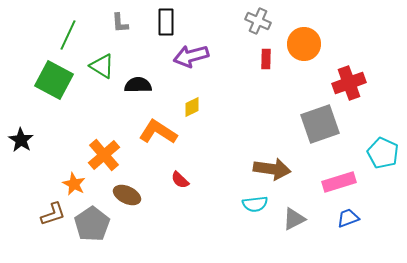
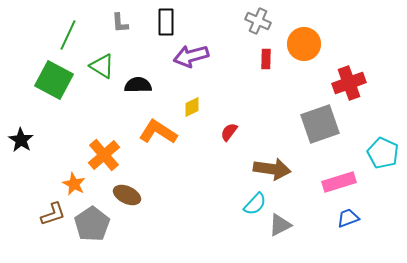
red semicircle: moved 49 px right, 48 px up; rotated 84 degrees clockwise
cyan semicircle: rotated 40 degrees counterclockwise
gray triangle: moved 14 px left, 6 px down
